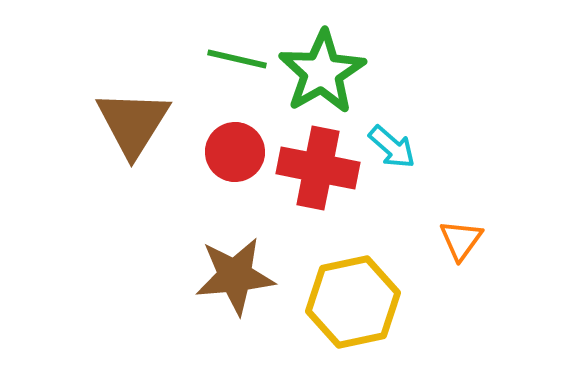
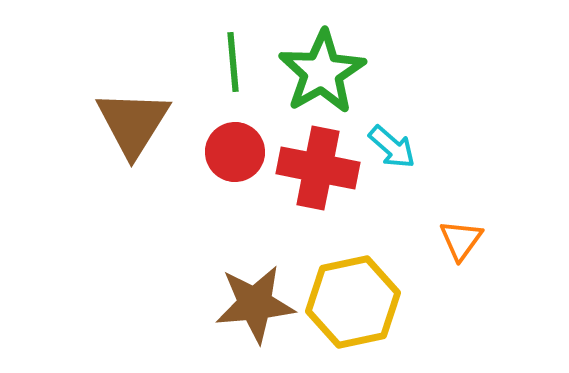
green line: moved 4 px left, 3 px down; rotated 72 degrees clockwise
brown star: moved 20 px right, 28 px down
